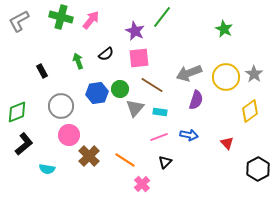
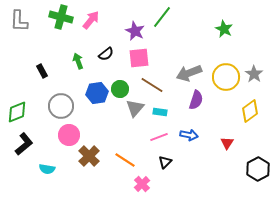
gray L-shape: rotated 60 degrees counterclockwise
red triangle: rotated 16 degrees clockwise
